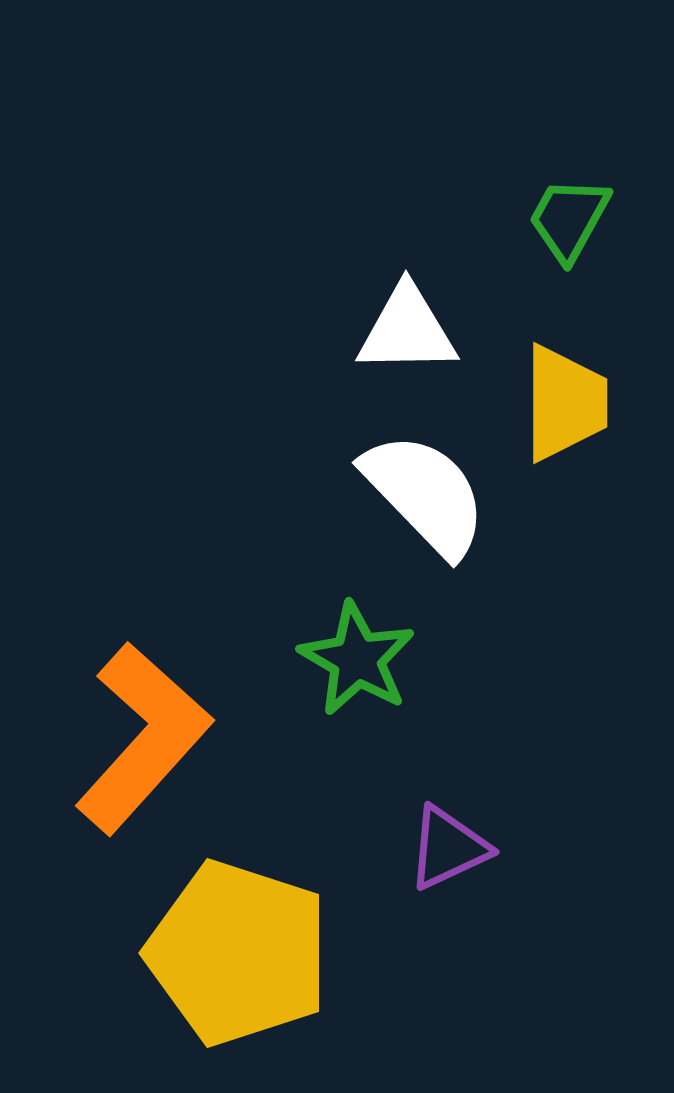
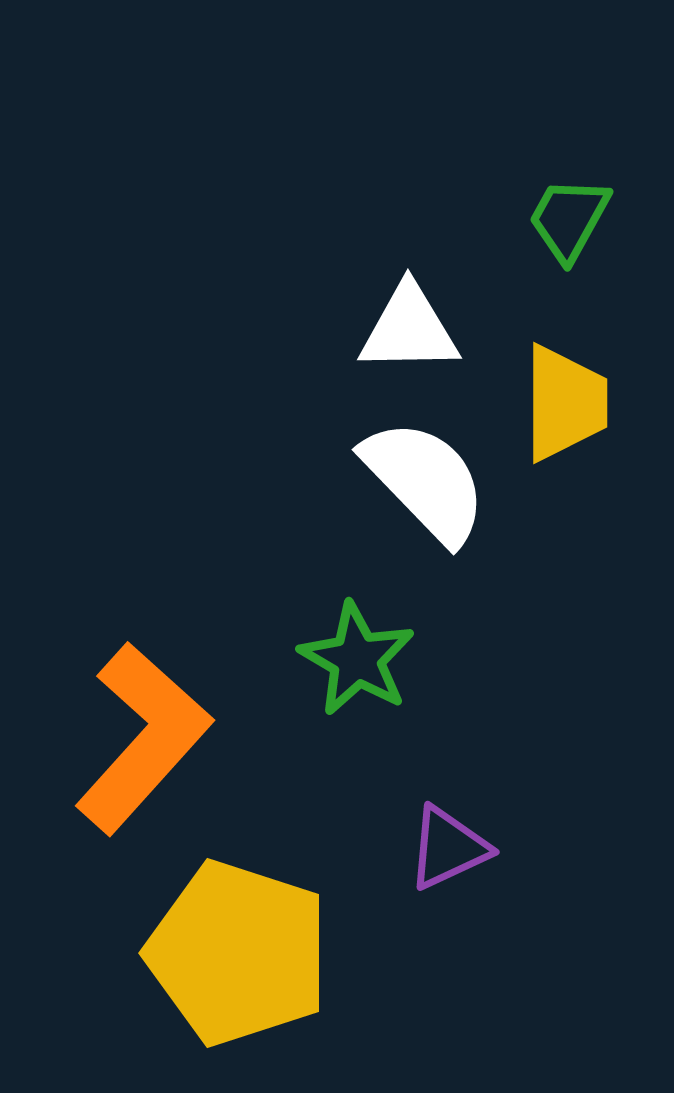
white triangle: moved 2 px right, 1 px up
white semicircle: moved 13 px up
